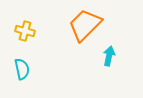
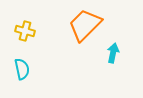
cyan arrow: moved 4 px right, 3 px up
